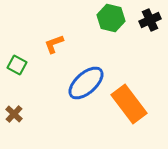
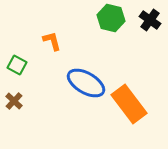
black cross: rotated 30 degrees counterclockwise
orange L-shape: moved 2 px left, 3 px up; rotated 95 degrees clockwise
blue ellipse: rotated 72 degrees clockwise
brown cross: moved 13 px up
